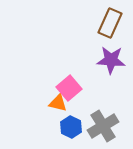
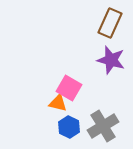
purple star: rotated 12 degrees clockwise
pink square: rotated 20 degrees counterclockwise
blue hexagon: moved 2 px left
